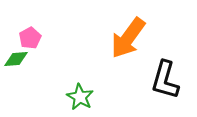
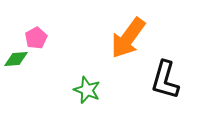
pink pentagon: moved 6 px right
green star: moved 7 px right, 7 px up; rotated 8 degrees counterclockwise
